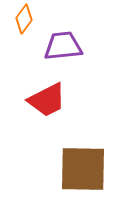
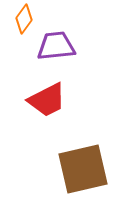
purple trapezoid: moved 7 px left
brown square: rotated 14 degrees counterclockwise
